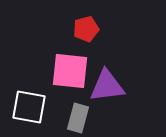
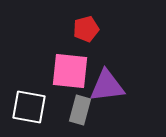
gray rectangle: moved 2 px right, 8 px up
